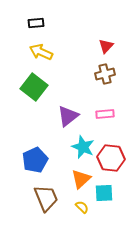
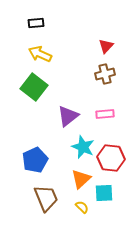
yellow arrow: moved 1 px left, 2 px down
